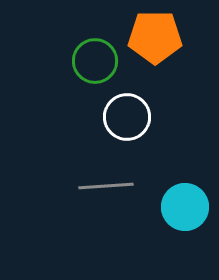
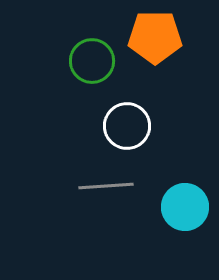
green circle: moved 3 px left
white circle: moved 9 px down
